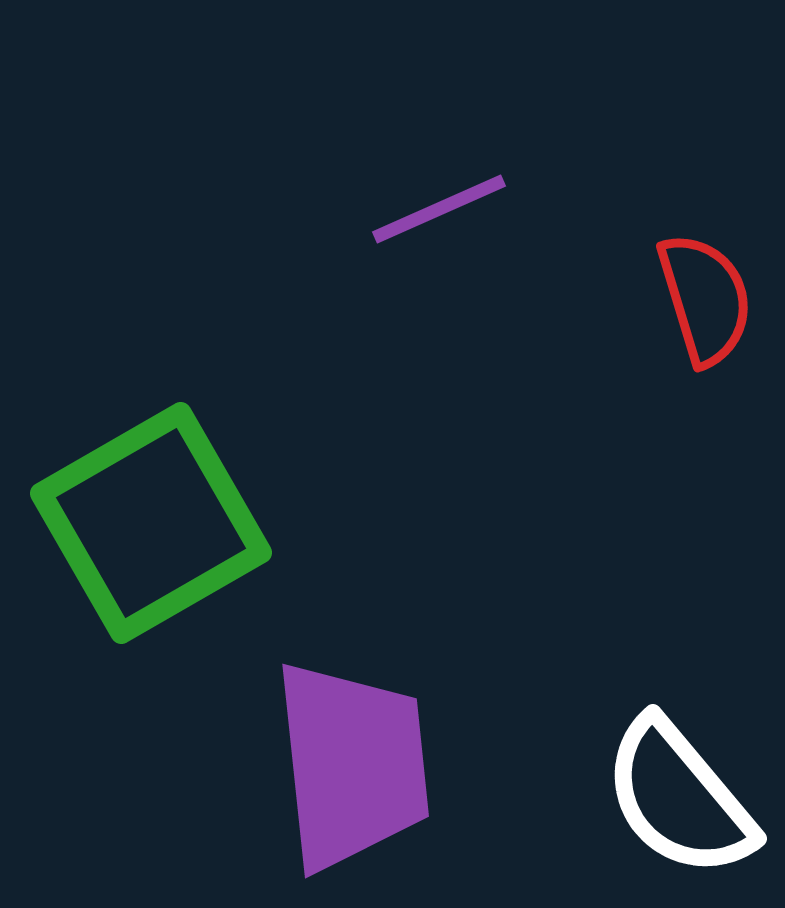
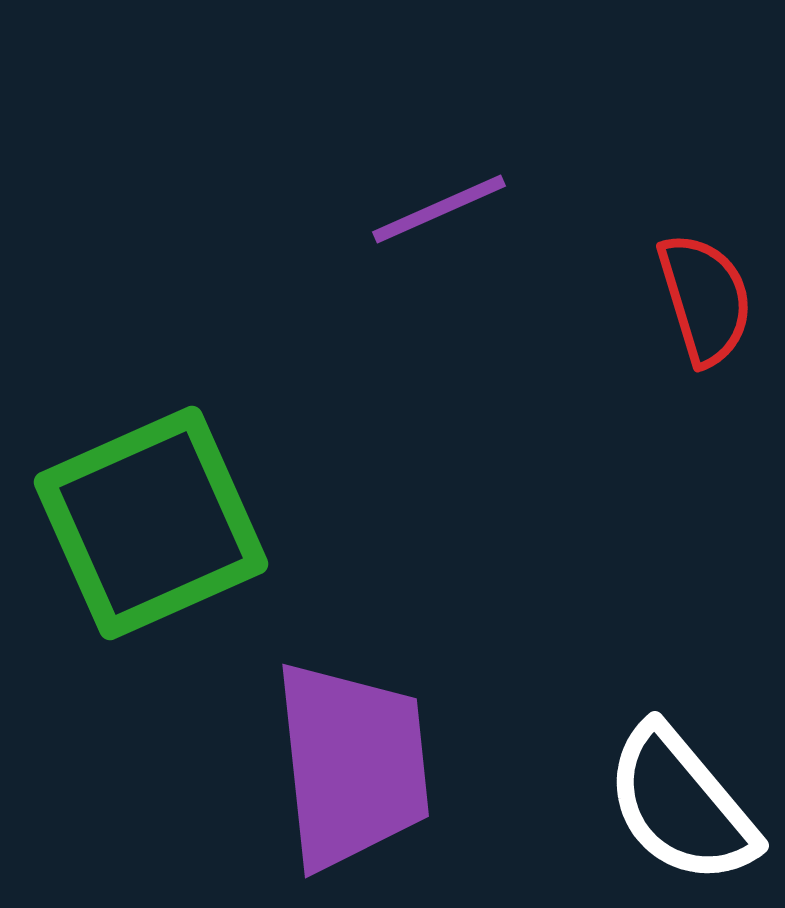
green square: rotated 6 degrees clockwise
white semicircle: moved 2 px right, 7 px down
